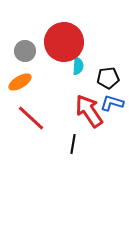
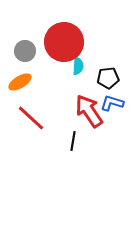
black line: moved 3 px up
